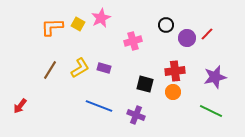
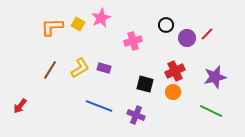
red cross: rotated 18 degrees counterclockwise
